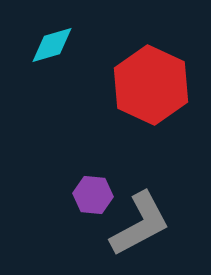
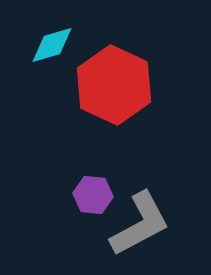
red hexagon: moved 37 px left
